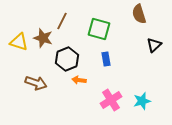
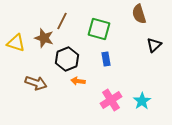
brown star: moved 1 px right
yellow triangle: moved 3 px left, 1 px down
orange arrow: moved 1 px left, 1 px down
cyan star: rotated 18 degrees counterclockwise
